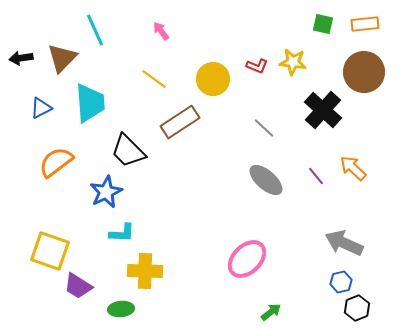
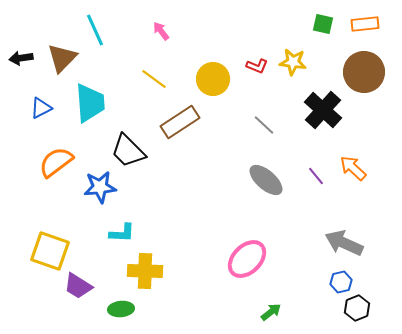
gray line: moved 3 px up
blue star: moved 6 px left, 5 px up; rotated 20 degrees clockwise
